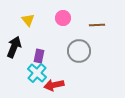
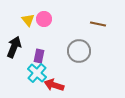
pink circle: moved 19 px left, 1 px down
brown line: moved 1 px right, 1 px up; rotated 14 degrees clockwise
red arrow: rotated 30 degrees clockwise
